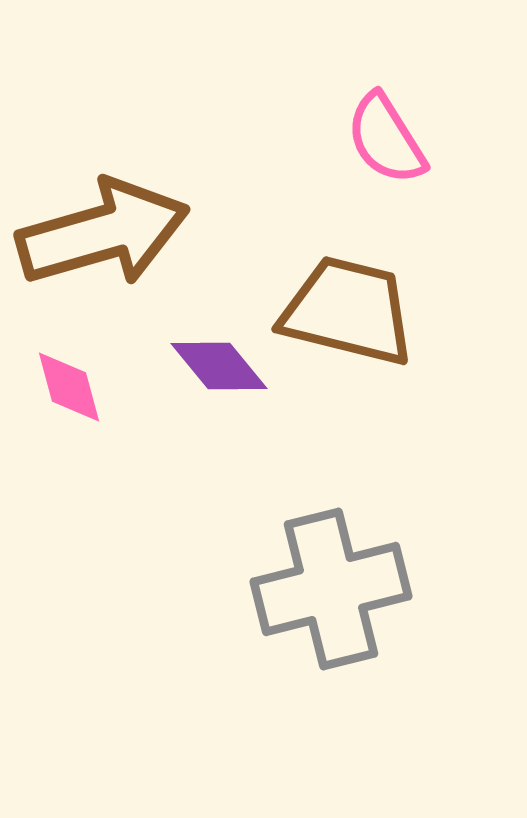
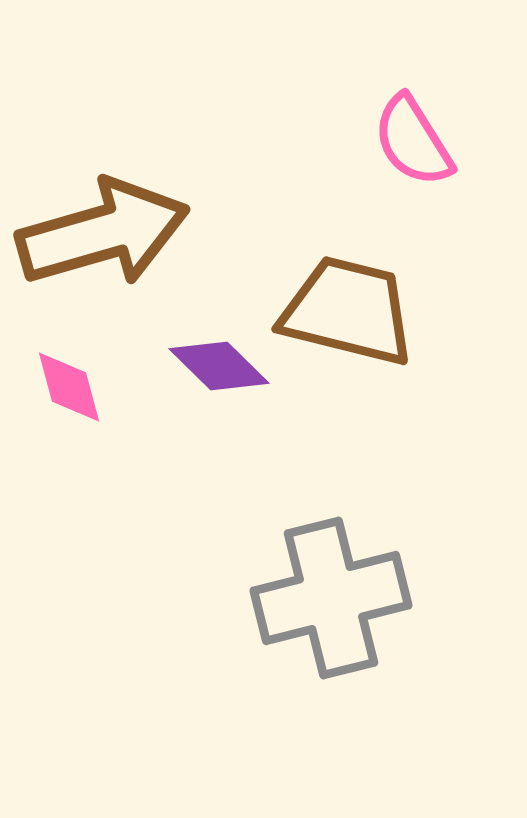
pink semicircle: moved 27 px right, 2 px down
purple diamond: rotated 6 degrees counterclockwise
gray cross: moved 9 px down
